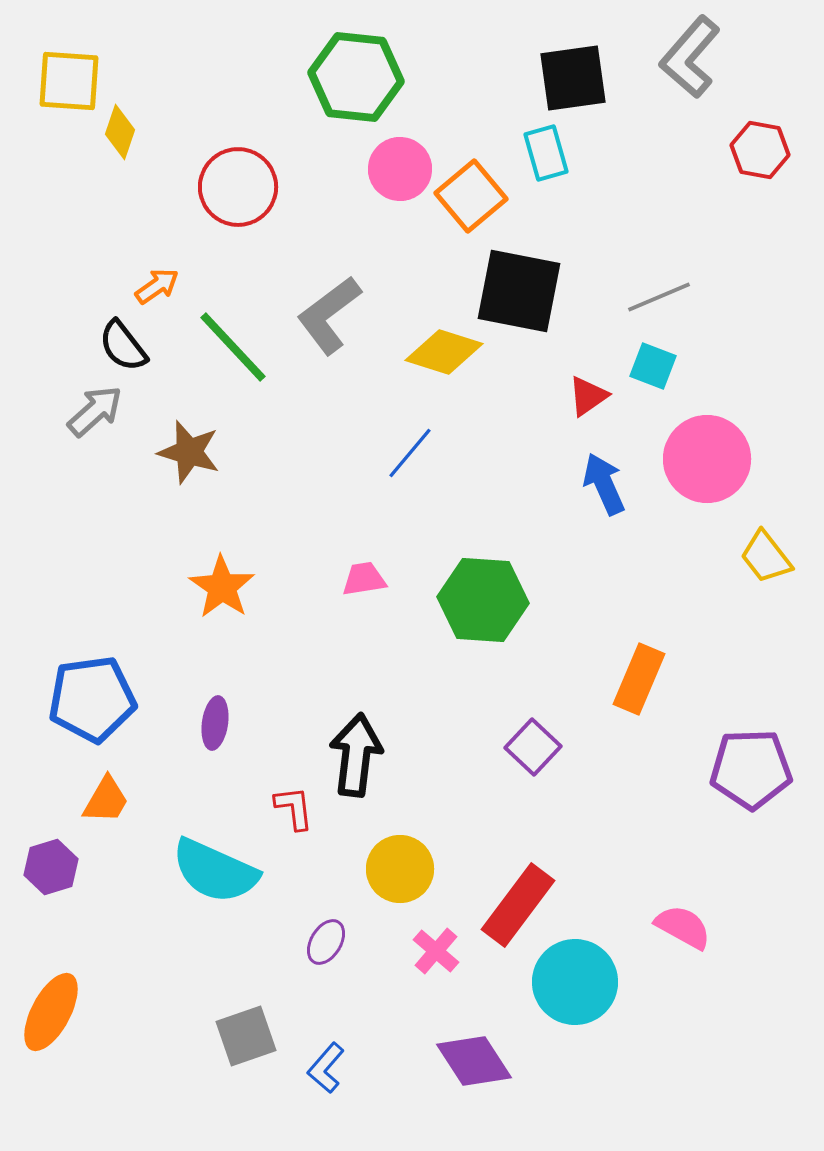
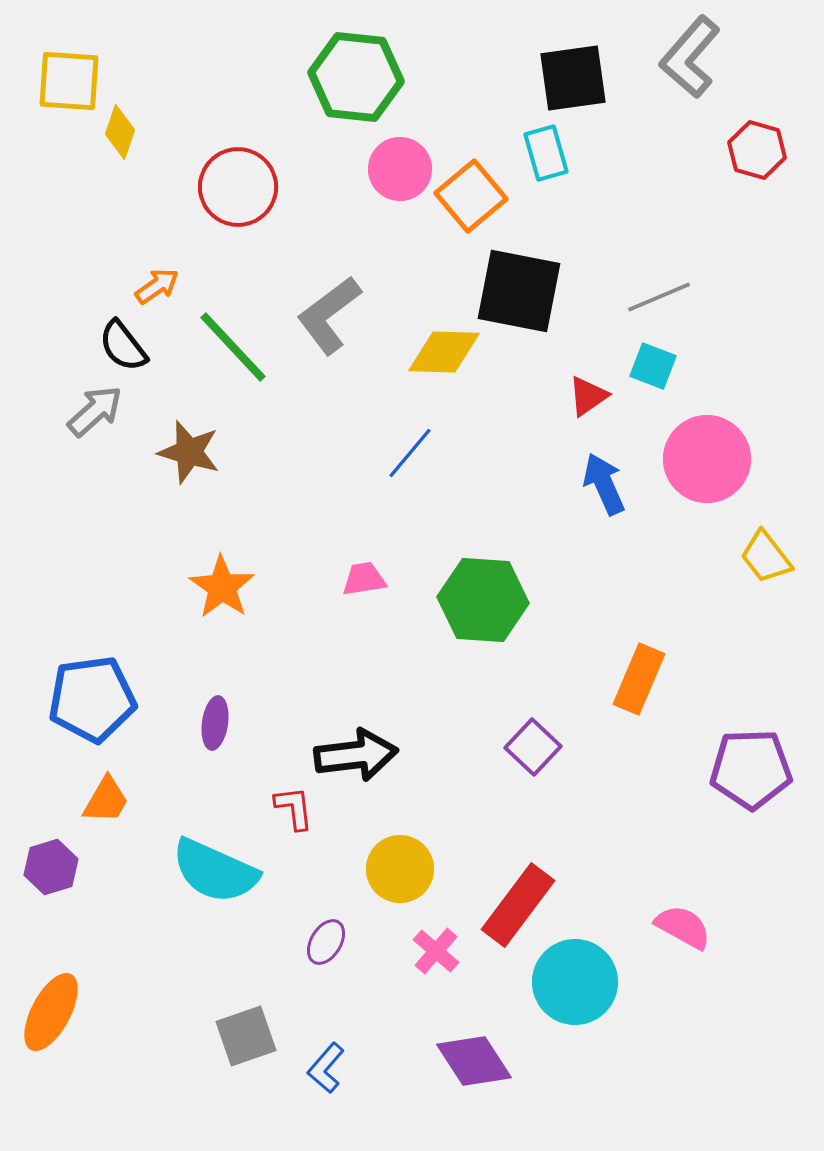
red hexagon at (760, 150): moved 3 px left; rotated 6 degrees clockwise
yellow diamond at (444, 352): rotated 16 degrees counterclockwise
black arrow at (356, 755): rotated 76 degrees clockwise
